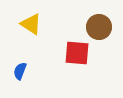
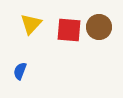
yellow triangle: rotated 40 degrees clockwise
red square: moved 8 px left, 23 px up
